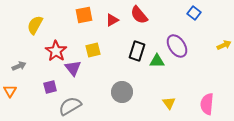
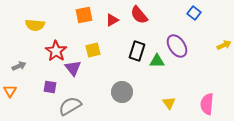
yellow semicircle: rotated 114 degrees counterclockwise
purple square: rotated 24 degrees clockwise
